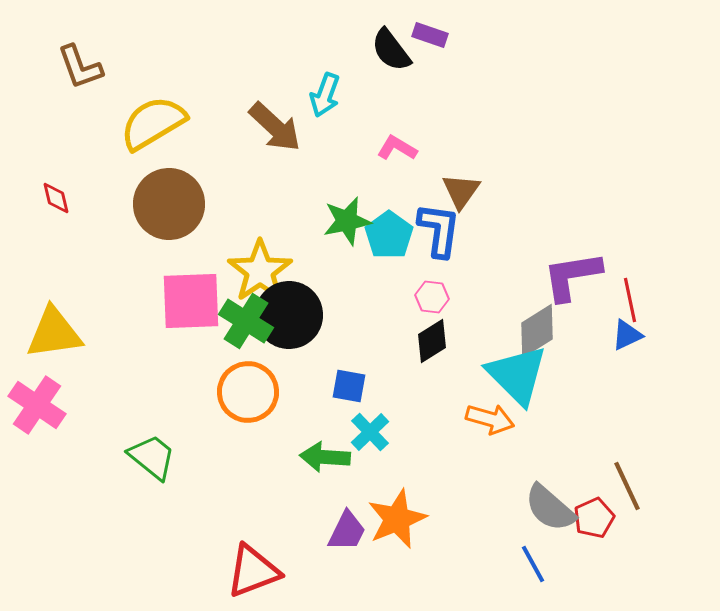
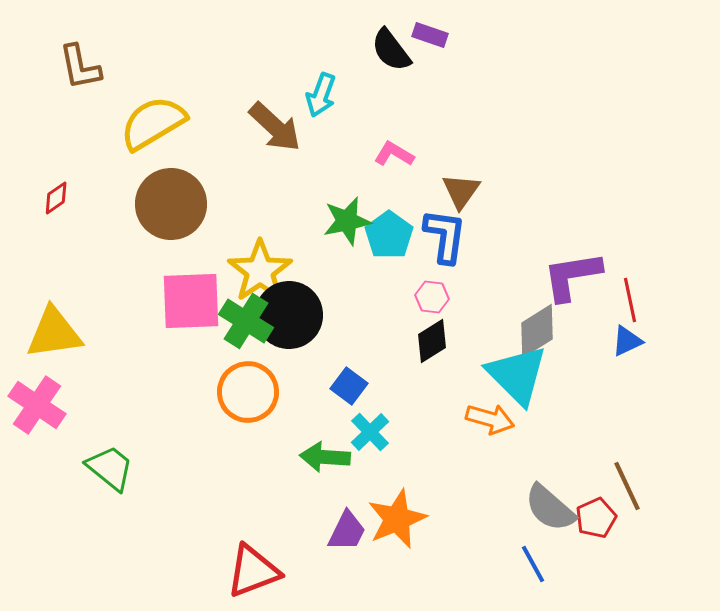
brown L-shape: rotated 9 degrees clockwise
cyan arrow: moved 4 px left
pink L-shape: moved 3 px left, 6 px down
red diamond: rotated 68 degrees clockwise
brown circle: moved 2 px right
blue L-shape: moved 6 px right, 6 px down
blue triangle: moved 6 px down
blue square: rotated 27 degrees clockwise
green trapezoid: moved 42 px left, 11 px down
red pentagon: moved 2 px right
